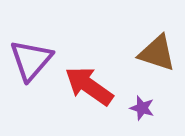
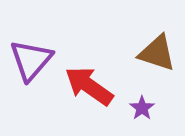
purple star: rotated 20 degrees clockwise
